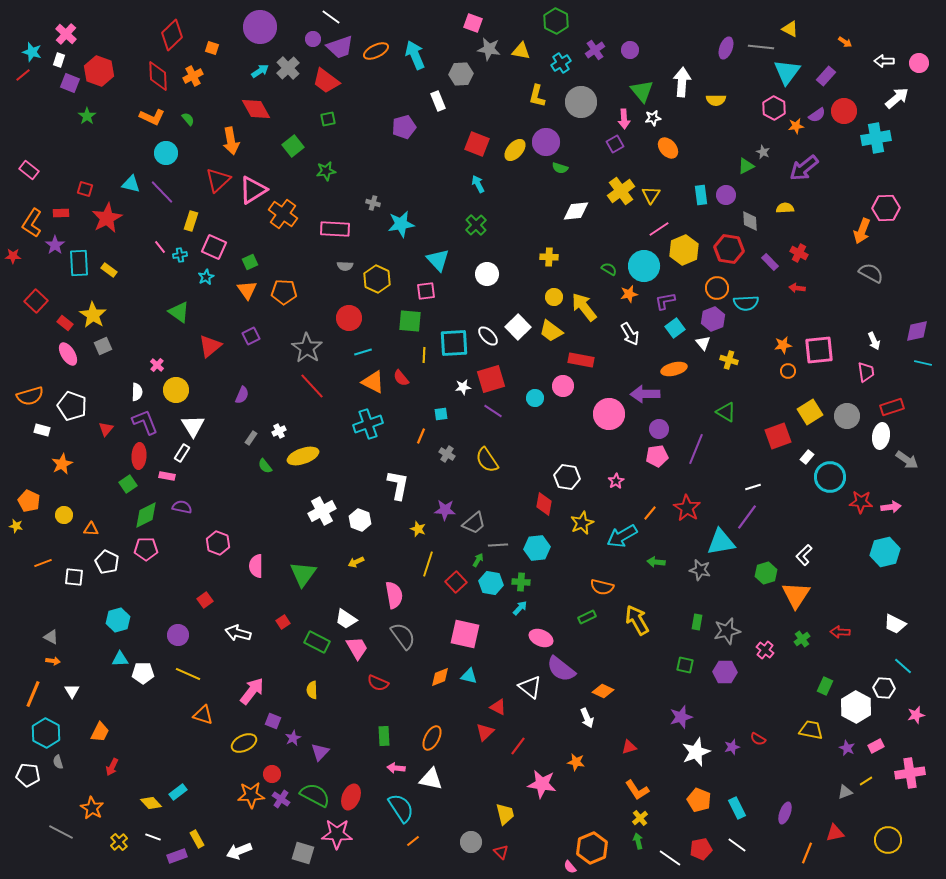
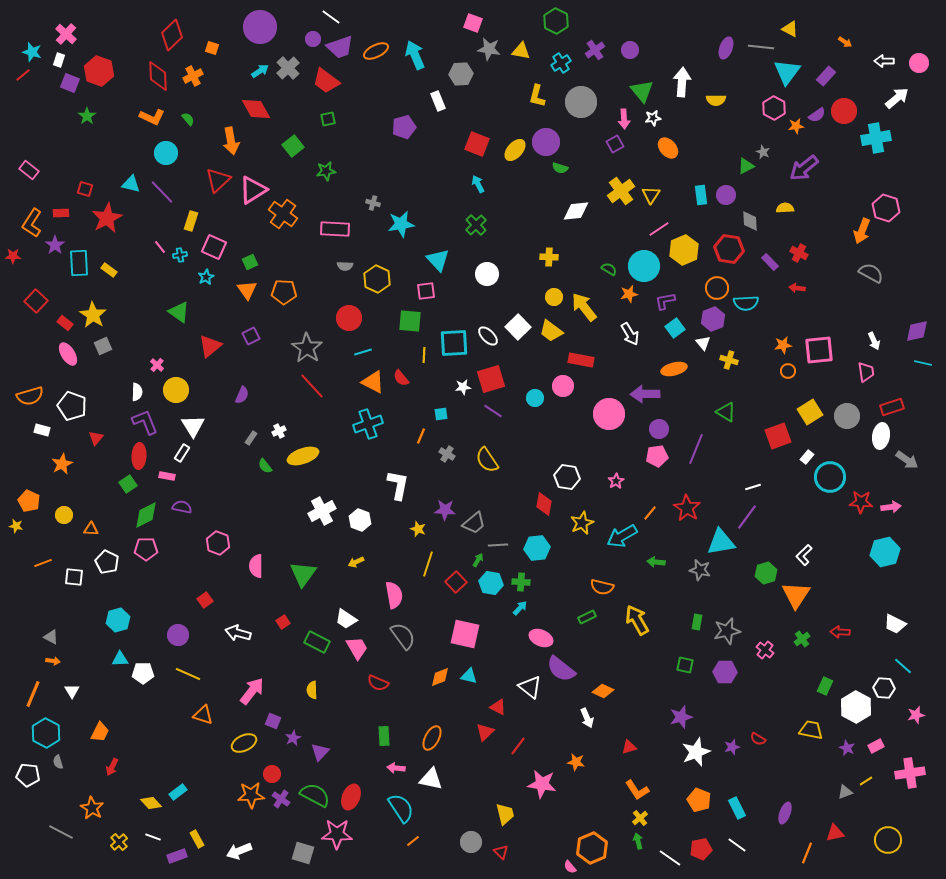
pink hexagon at (886, 208): rotated 20 degrees clockwise
red triangle at (106, 429): moved 10 px left, 9 px down
